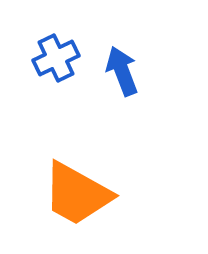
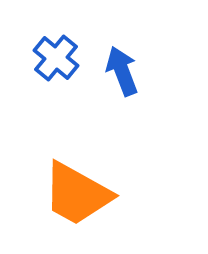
blue cross: rotated 24 degrees counterclockwise
